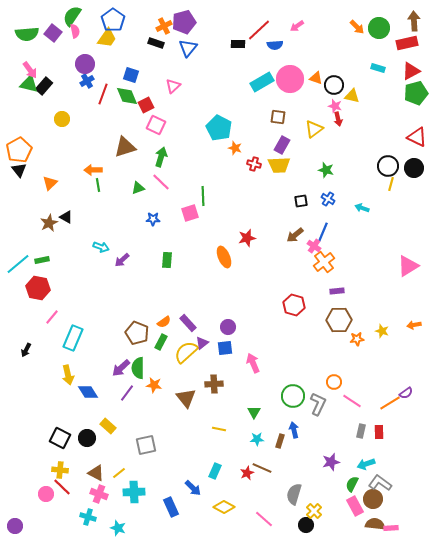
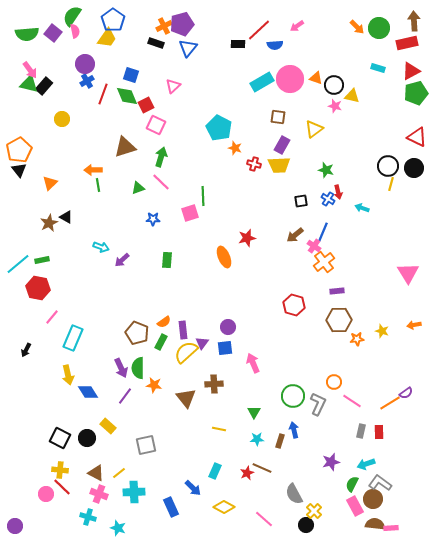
purple pentagon at (184, 22): moved 2 px left, 2 px down
red arrow at (338, 119): moved 73 px down
pink triangle at (408, 266): moved 7 px down; rotated 30 degrees counterclockwise
purple rectangle at (188, 323): moved 5 px left, 7 px down; rotated 36 degrees clockwise
purple triangle at (202, 343): rotated 16 degrees counterclockwise
purple arrow at (121, 368): rotated 72 degrees counterclockwise
purple line at (127, 393): moved 2 px left, 3 px down
gray semicircle at (294, 494): rotated 45 degrees counterclockwise
